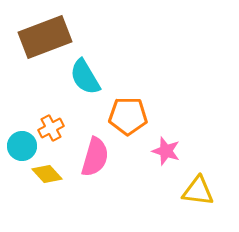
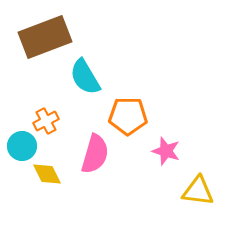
orange cross: moved 5 px left, 7 px up
pink semicircle: moved 3 px up
yellow diamond: rotated 16 degrees clockwise
